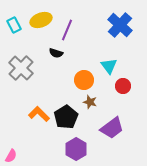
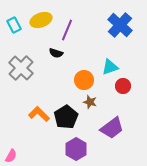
cyan triangle: moved 1 px right, 1 px down; rotated 48 degrees clockwise
